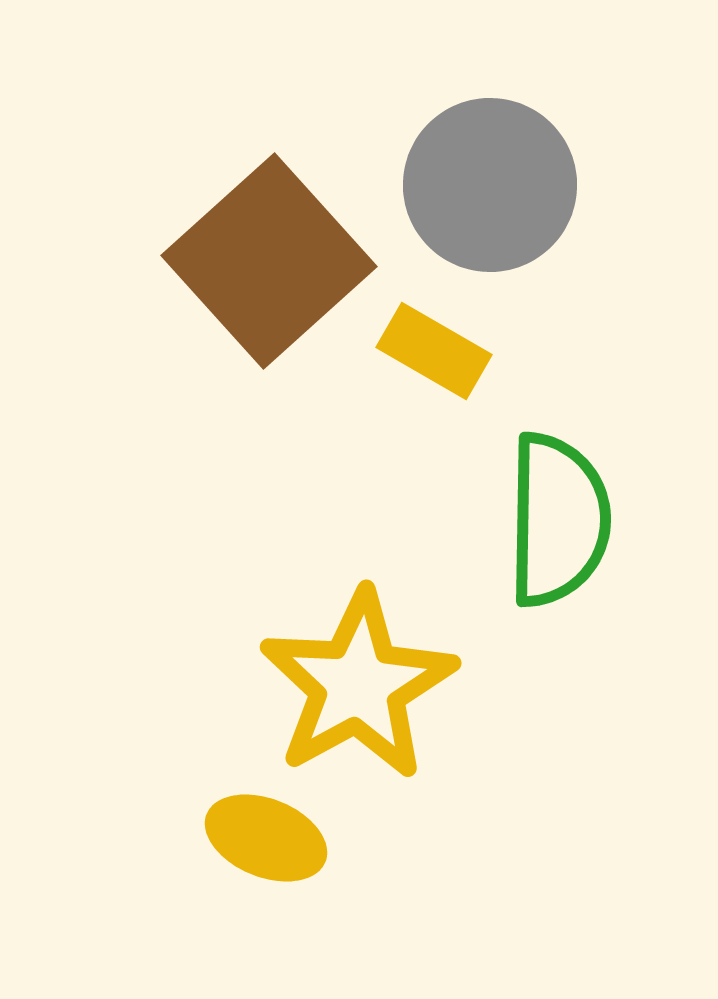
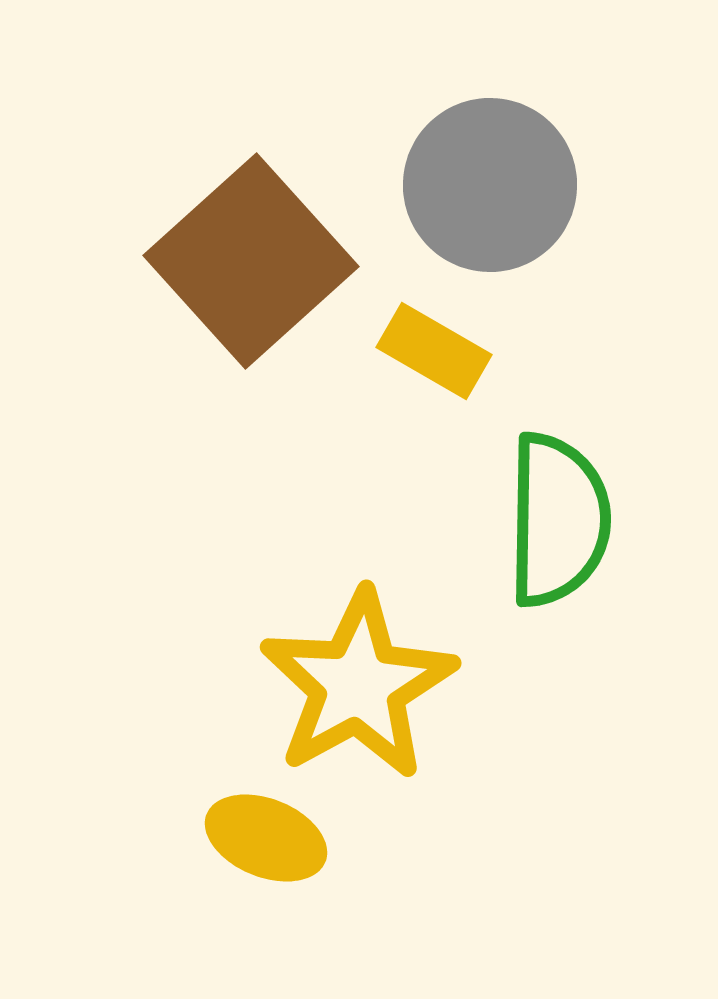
brown square: moved 18 px left
